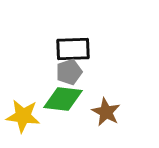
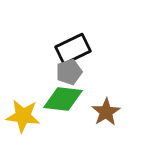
black rectangle: rotated 24 degrees counterclockwise
brown star: rotated 12 degrees clockwise
